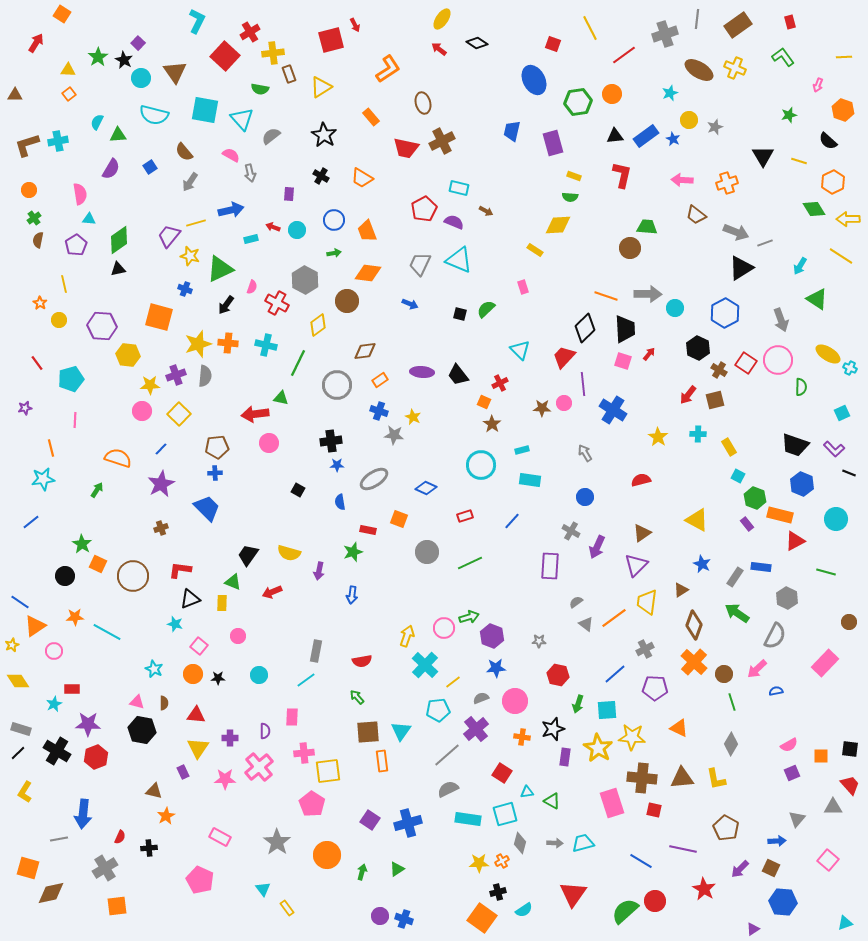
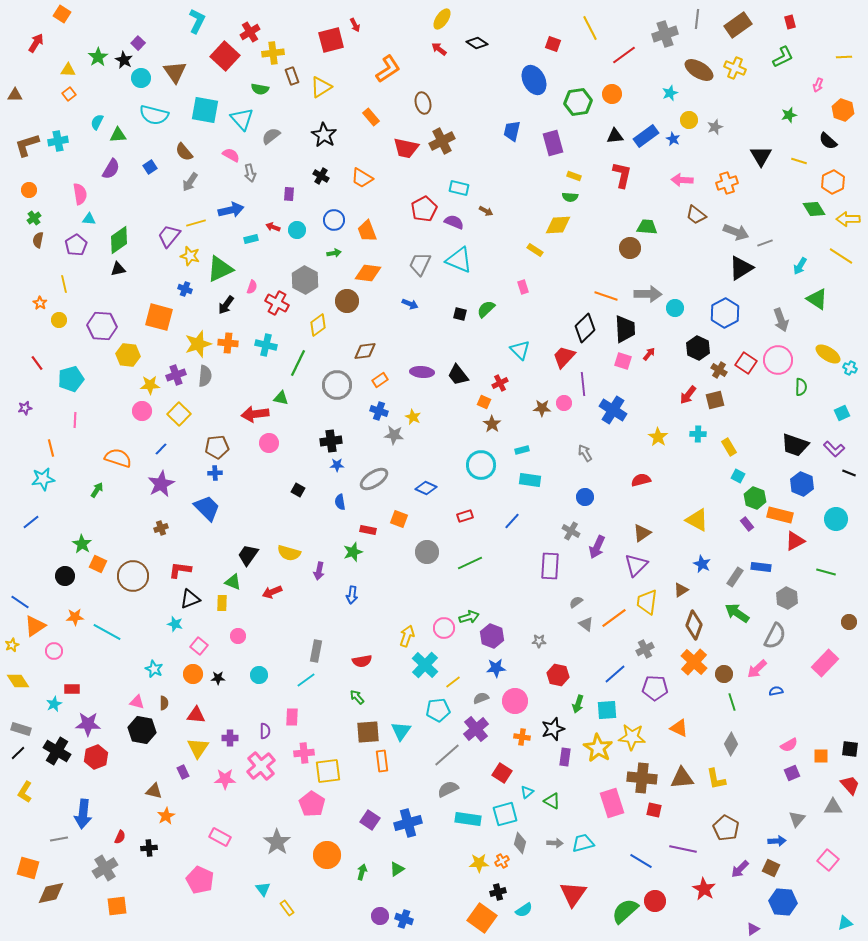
green L-shape at (783, 57): rotated 100 degrees clockwise
brown rectangle at (289, 74): moved 3 px right, 2 px down
black triangle at (763, 156): moved 2 px left
pink cross at (259, 767): moved 2 px right, 1 px up
cyan triangle at (527, 792): rotated 32 degrees counterclockwise
